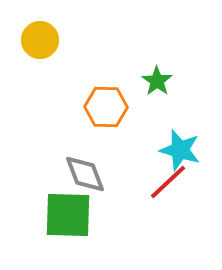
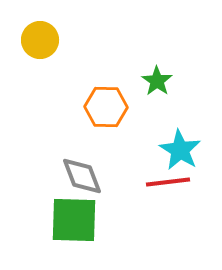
cyan star: rotated 15 degrees clockwise
gray diamond: moved 3 px left, 2 px down
red line: rotated 36 degrees clockwise
green square: moved 6 px right, 5 px down
